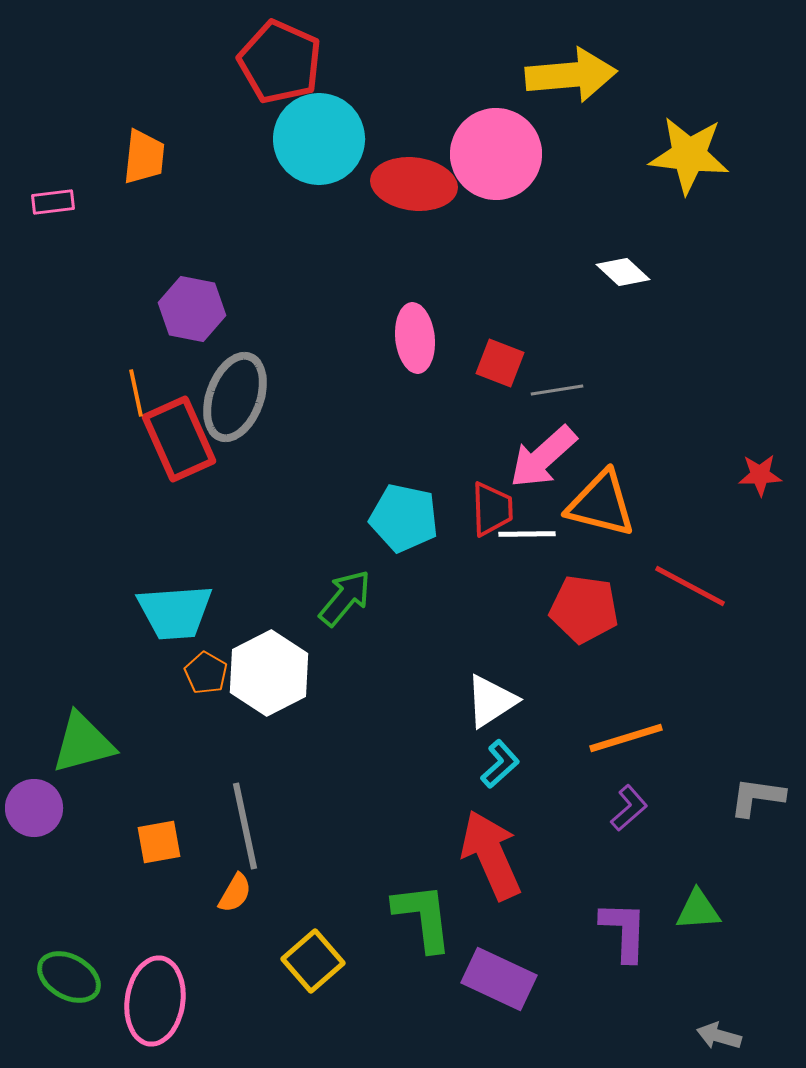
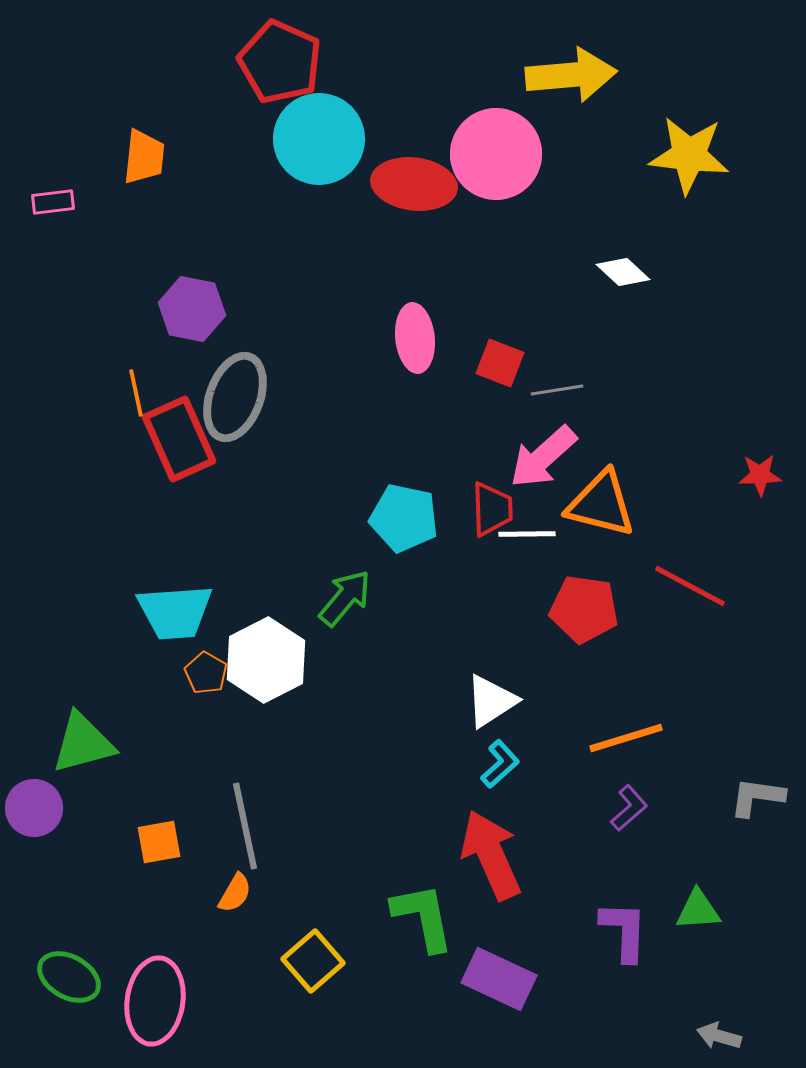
white hexagon at (269, 673): moved 3 px left, 13 px up
green L-shape at (423, 917): rotated 4 degrees counterclockwise
